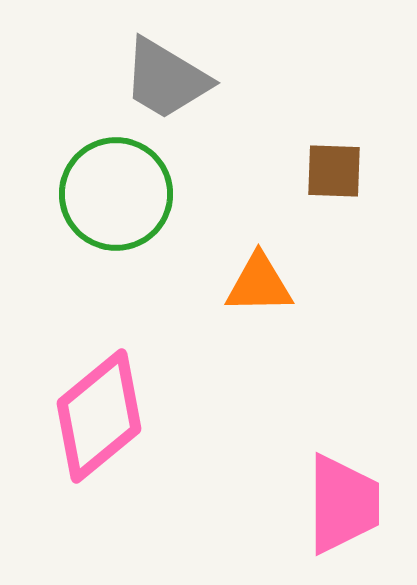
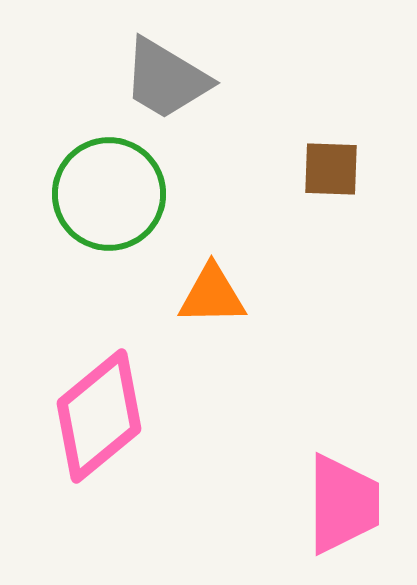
brown square: moved 3 px left, 2 px up
green circle: moved 7 px left
orange triangle: moved 47 px left, 11 px down
